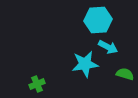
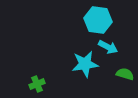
cyan hexagon: rotated 12 degrees clockwise
